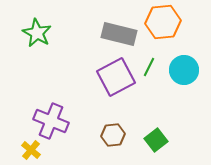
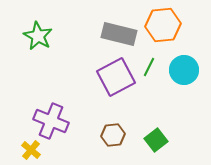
orange hexagon: moved 3 px down
green star: moved 1 px right, 3 px down
